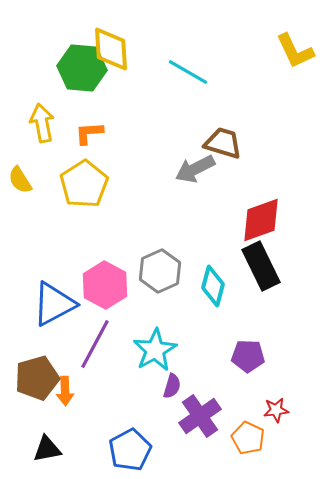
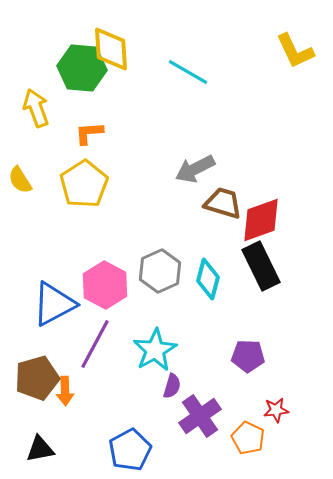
yellow arrow: moved 6 px left, 15 px up; rotated 9 degrees counterclockwise
brown trapezoid: moved 60 px down
cyan diamond: moved 5 px left, 7 px up
black triangle: moved 7 px left
